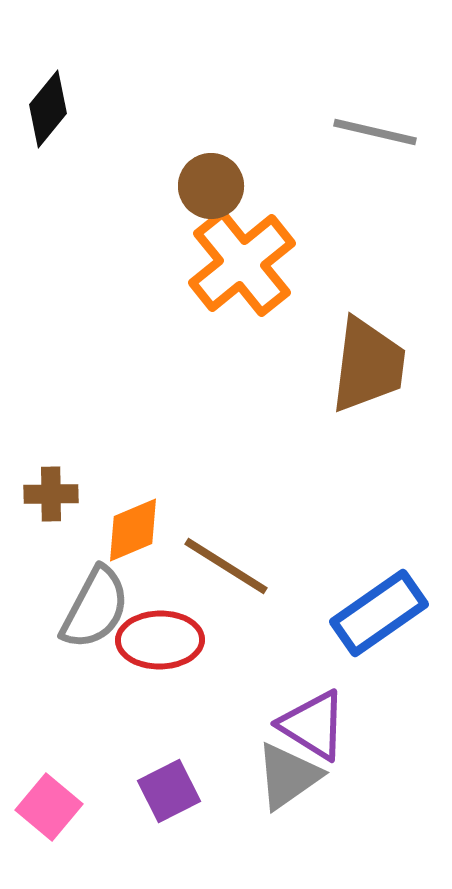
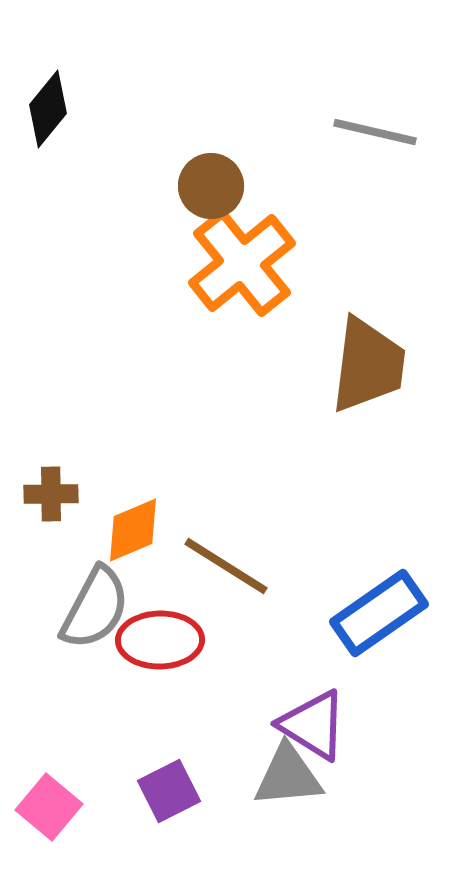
gray triangle: rotated 30 degrees clockwise
